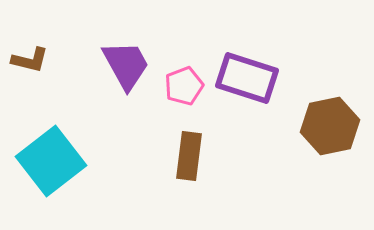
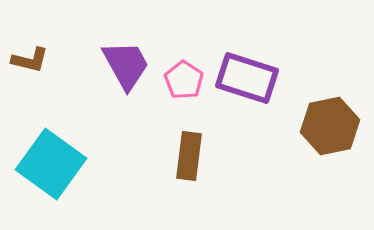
pink pentagon: moved 6 px up; rotated 18 degrees counterclockwise
cyan square: moved 3 px down; rotated 16 degrees counterclockwise
